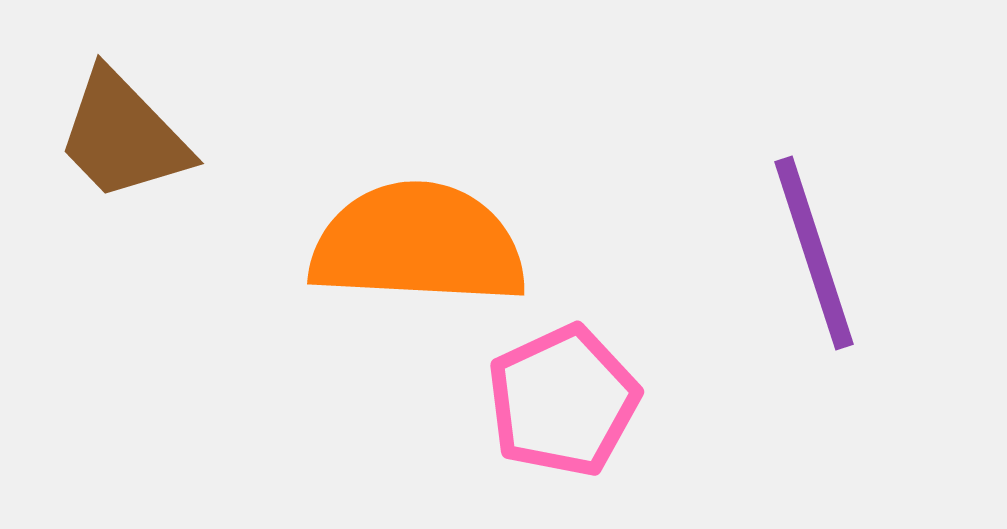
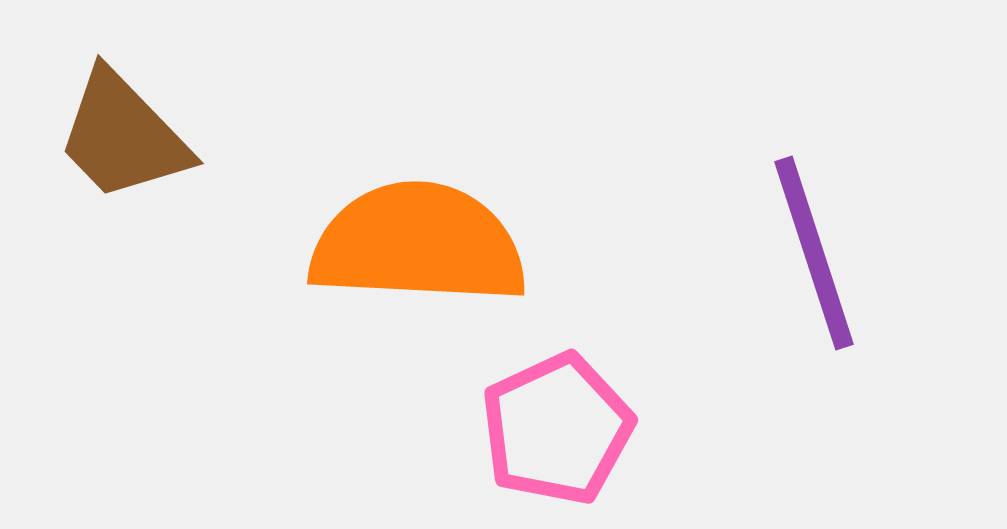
pink pentagon: moved 6 px left, 28 px down
